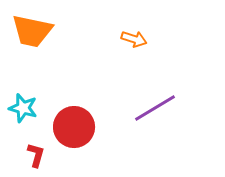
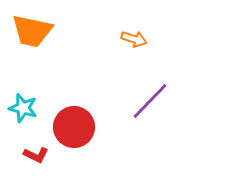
purple line: moved 5 px left, 7 px up; rotated 15 degrees counterclockwise
red L-shape: rotated 100 degrees clockwise
